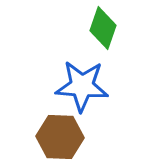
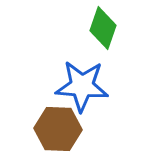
brown hexagon: moved 2 px left, 8 px up
